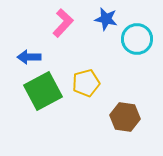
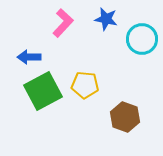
cyan circle: moved 5 px right
yellow pentagon: moved 1 px left, 2 px down; rotated 20 degrees clockwise
brown hexagon: rotated 12 degrees clockwise
